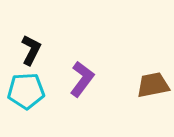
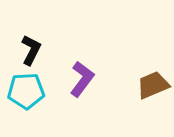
brown trapezoid: rotated 12 degrees counterclockwise
